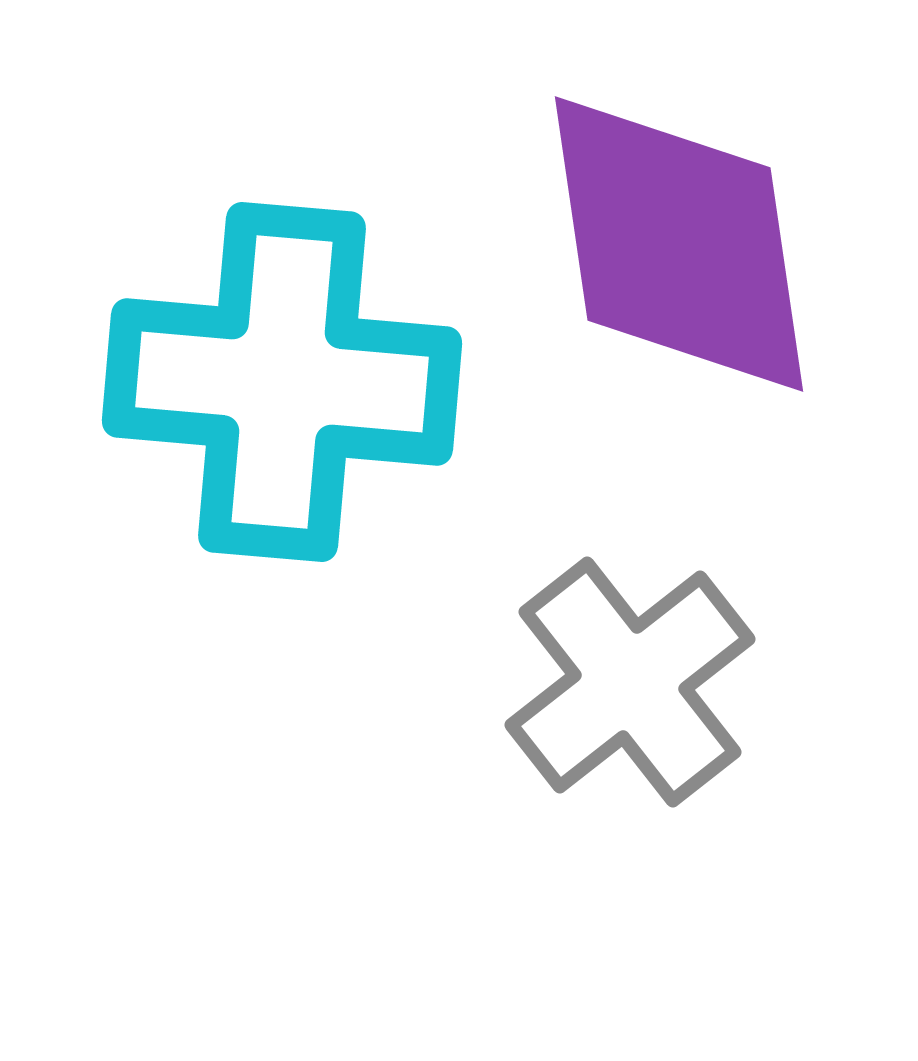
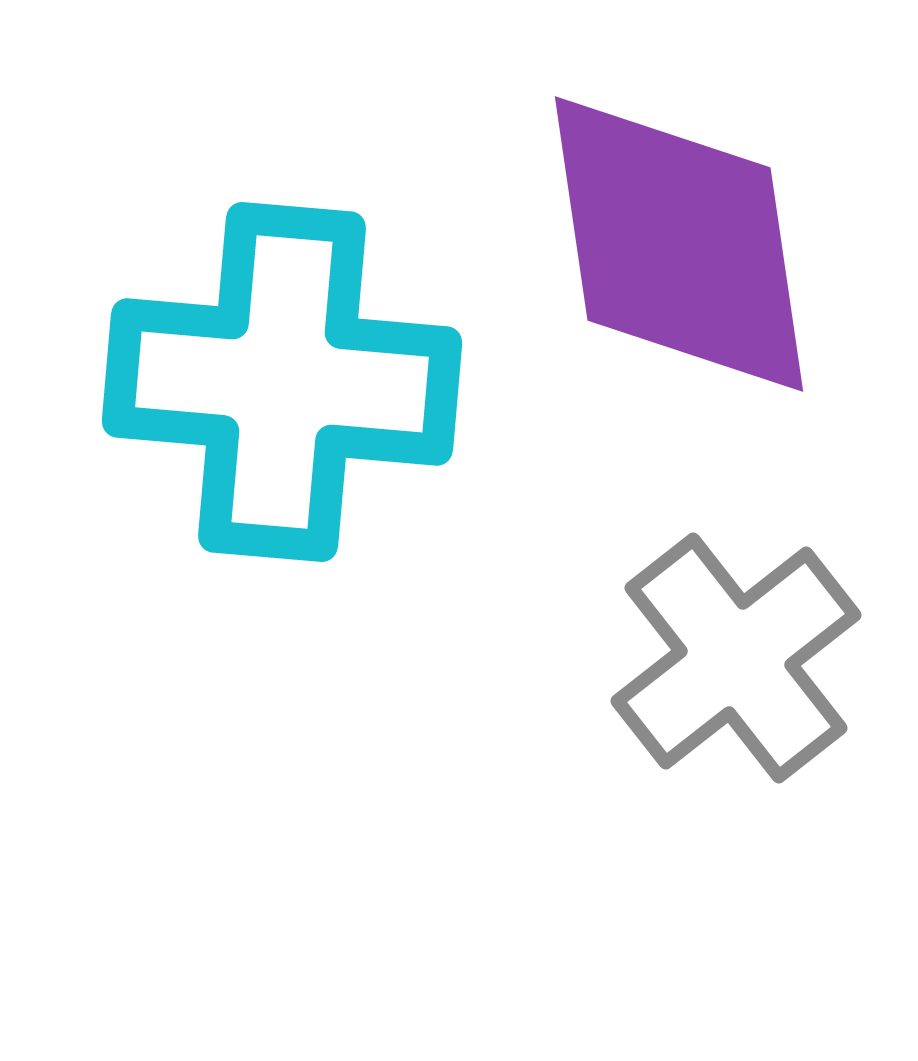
gray cross: moved 106 px right, 24 px up
